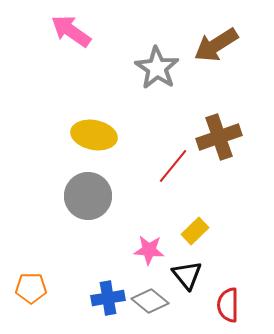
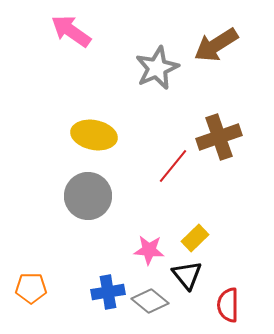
gray star: rotated 15 degrees clockwise
yellow rectangle: moved 7 px down
blue cross: moved 6 px up
